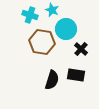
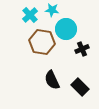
cyan star: rotated 16 degrees counterclockwise
cyan cross: rotated 28 degrees clockwise
black cross: moved 1 px right; rotated 24 degrees clockwise
black rectangle: moved 4 px right, 12 px down; rotated 36 degrees clockwise
black semicircle: rotated 138 degrees clockwise
